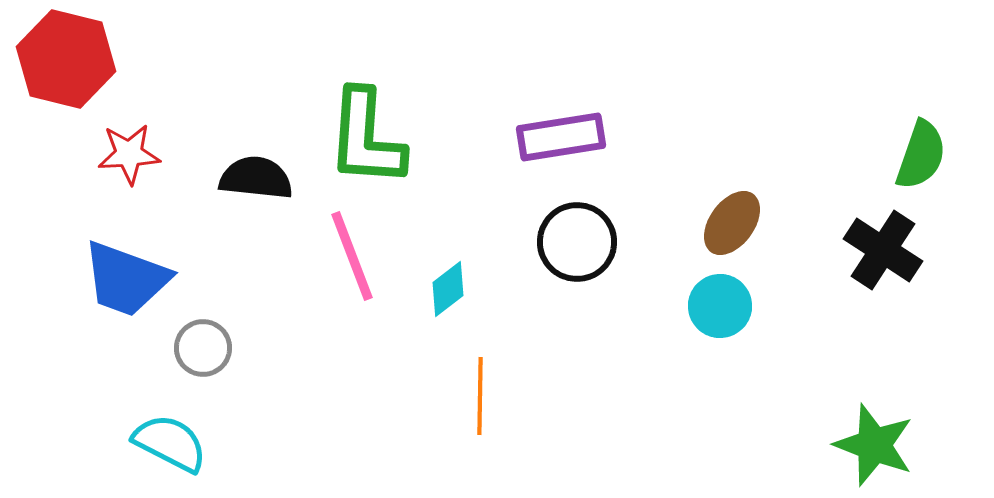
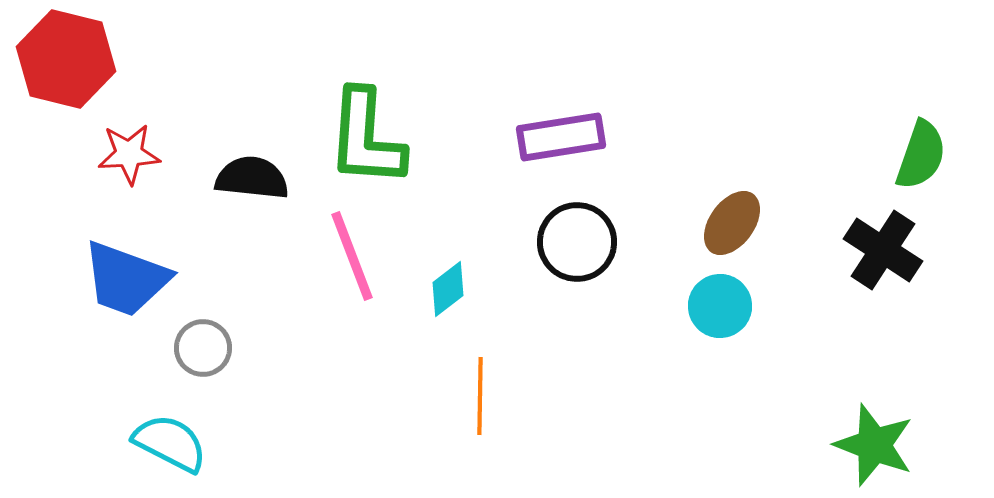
black semicircle: moved 4 px left
